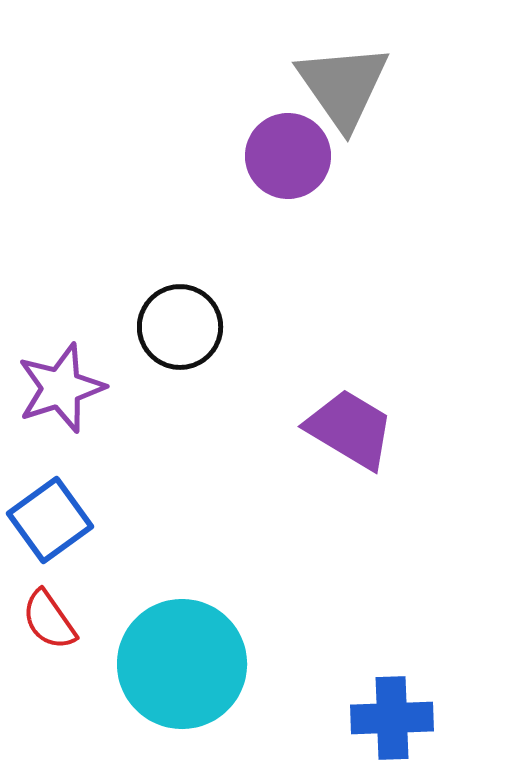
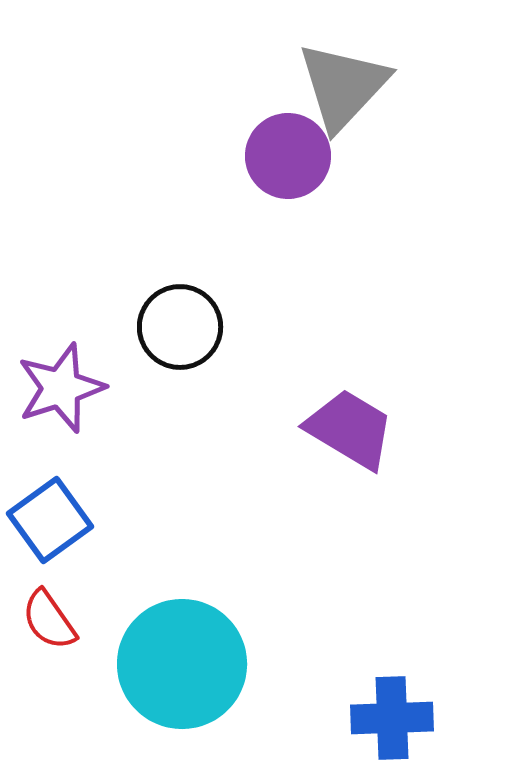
gray triangle: rotated 18 degrees clockwise
